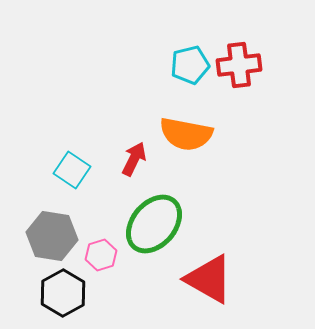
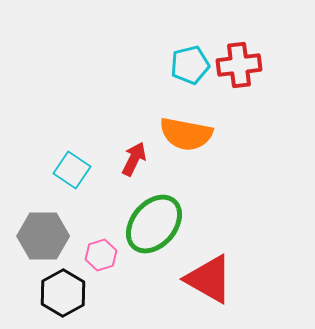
gray hexagon: moved 9 px left; rotated 9 degrees counterclockwise
